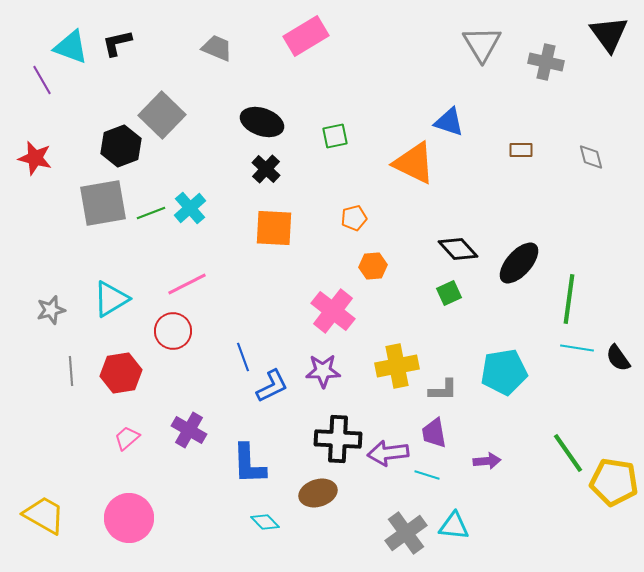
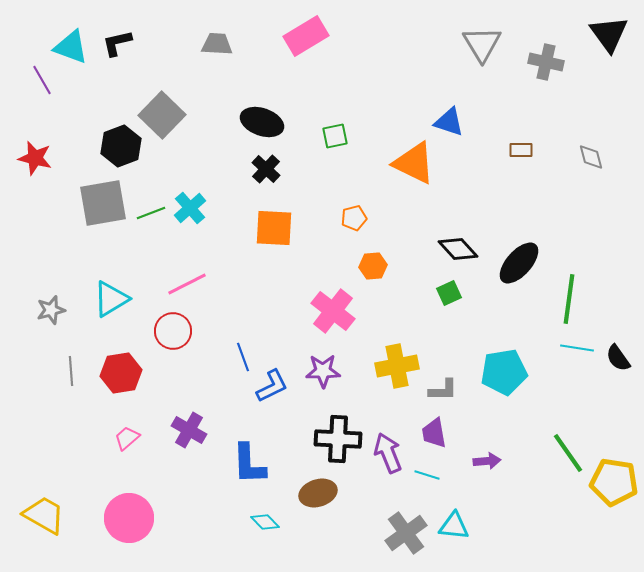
gray trapezoid at (217, 48): moved 4 px up; rotated 20 degrees counterclockwise
purple arrow at (388, 453): rotated 75 degrees clockwise
